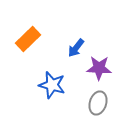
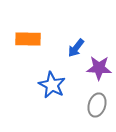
orange rectangle: rotated 45 degrees clockwise
blue star: rotated 12 degrees clockwise
gray ellipse: moved 1 px left, 2 px down
